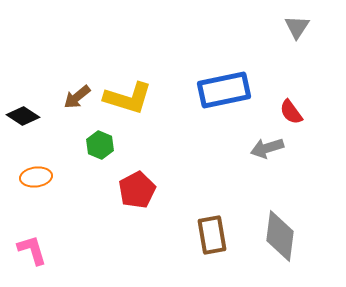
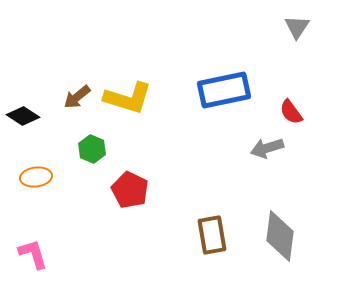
green hexagon: moved 8 px left, 4 px down
red pentagon: moved 7 px left; rotated 18 degrees counterclockwise
pink L-shape: moved 1 px right, 4 px down
